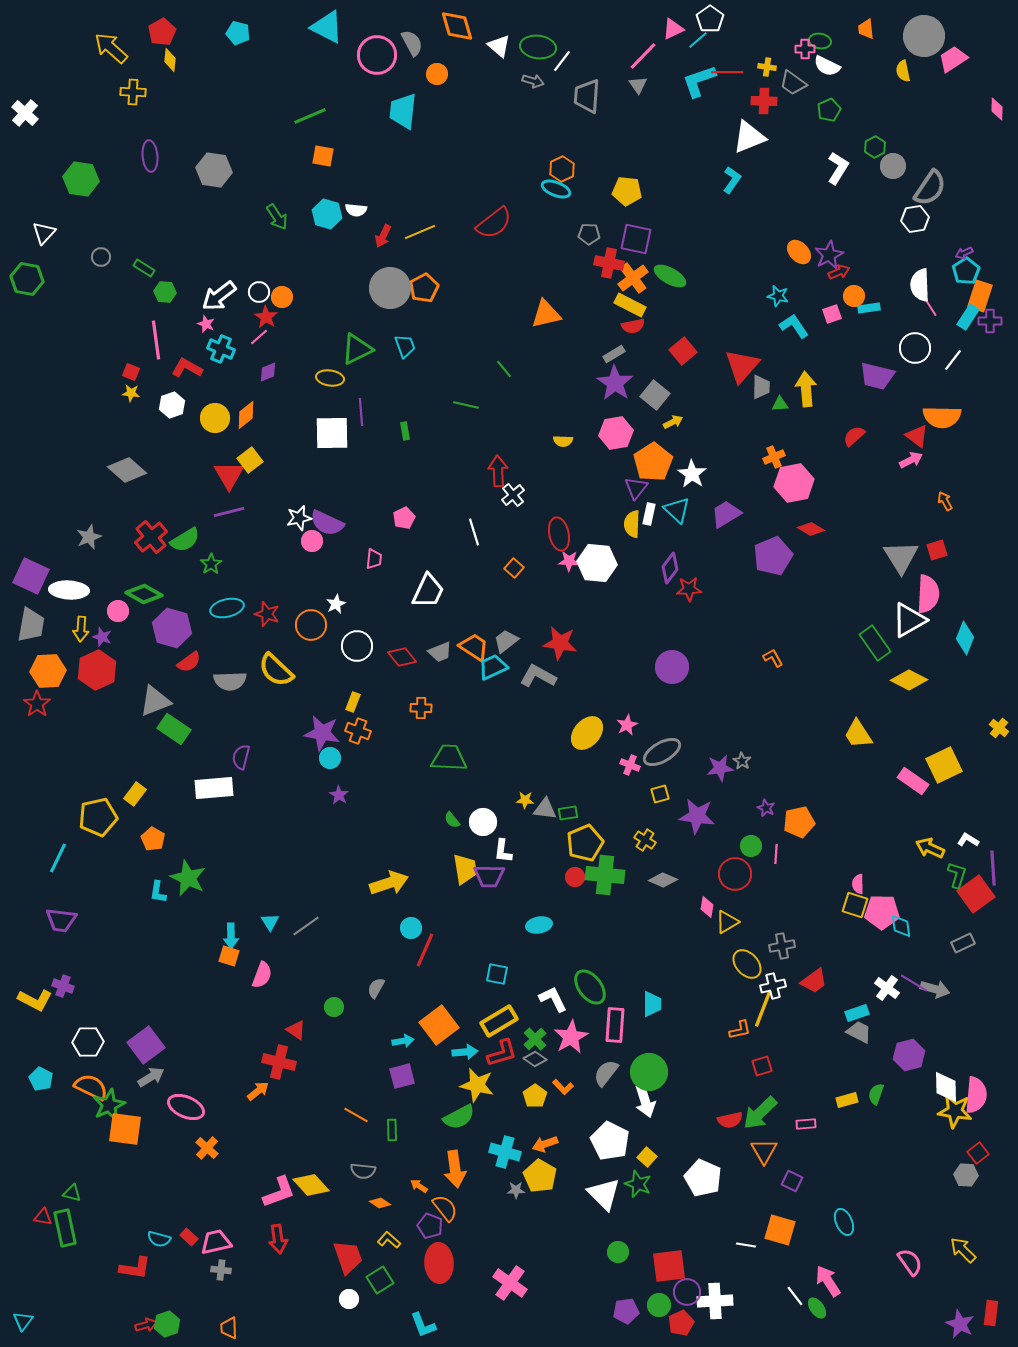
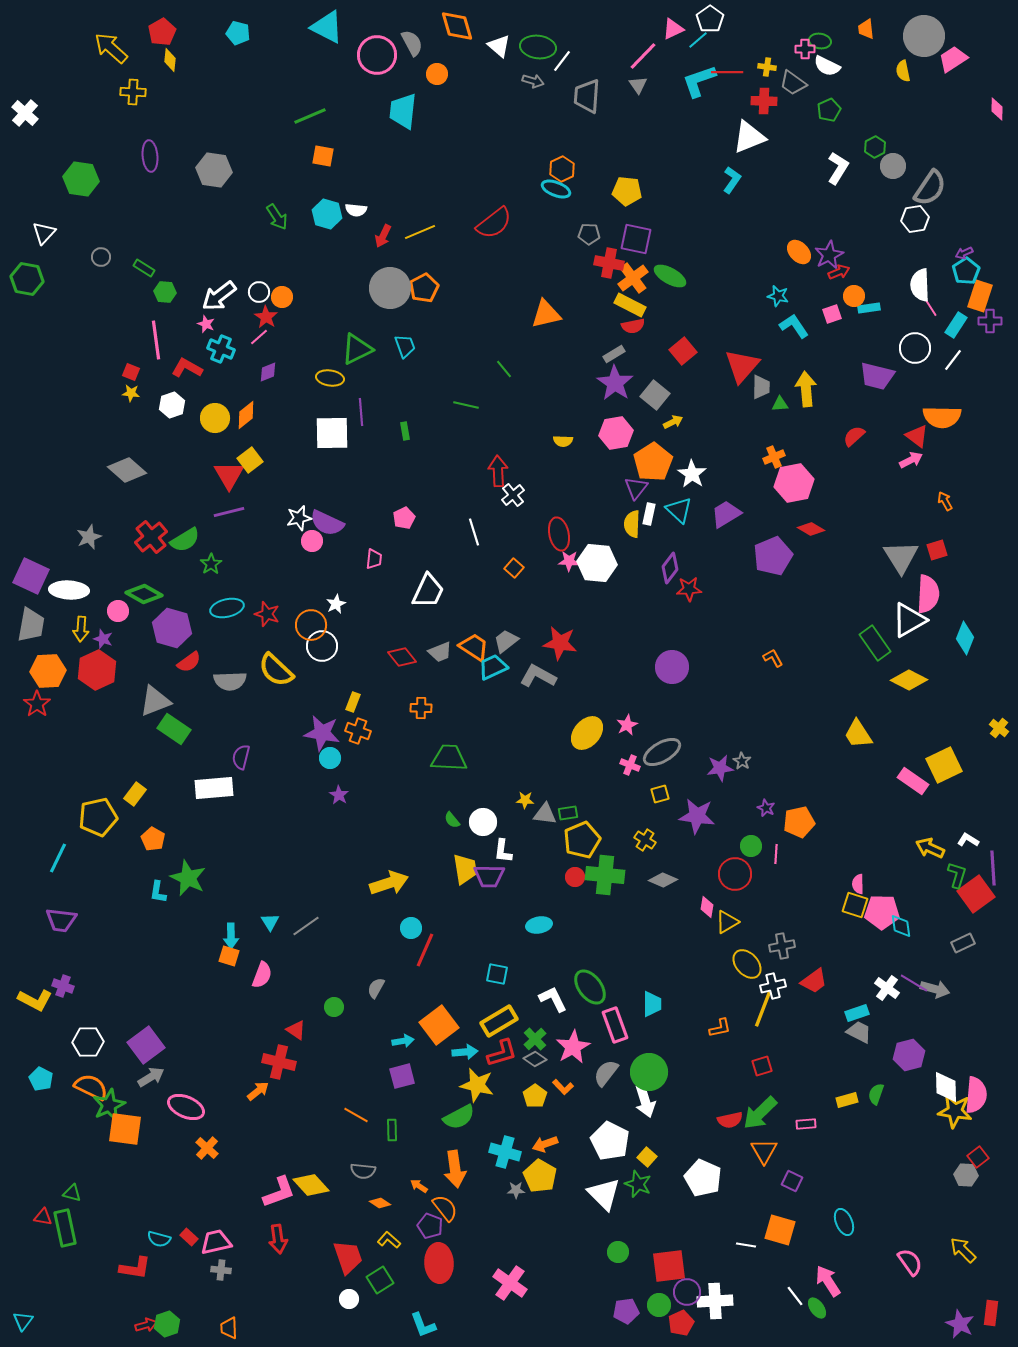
cyan rectangle at (968, 317): moved 12 px left, 8 px down
cyan triangle at (677, 510): moved 2 px right
purple star at (102, 637): moved 1 px right, 2 px down
white circle at (357, 646): moved 35 px left
gray triangle at (545, 809): moved 5 px down
yellow pentagon at (585, 843): moved 3 px left, 3 px up
pink rectangle at (615, 1025): rotated 24 degrees counterclockwise
orange L-shape at (740, 1030): moved 20 px left, 2 px up
pink star at (571, 1037): moved 2 px right, 10 px down
red square at (978, 1153): moved 4 px down
